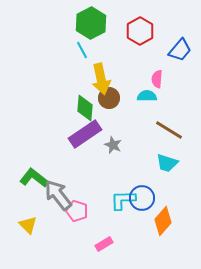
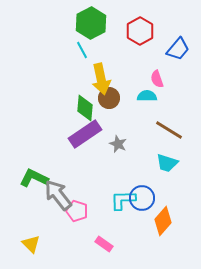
blue trapezoid: moved 2 px left, 1 px up
pink semicircle: rotated 24 degrees counterclockwise
gray star: moved 5 px right, 1 px up
green L-shape: rotated 12 degrees counterclockwise
yellow triangle: moved 3 px right, 19 px down
pink rectangle: rotated 66 degrees clockwise
